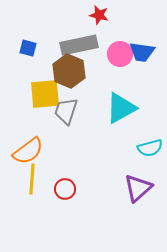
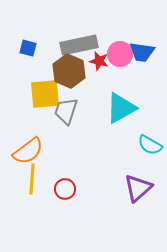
red star: moved 46 px down
cyan semicircle: moved 3 px up; rotated 45 degrees clockwise
